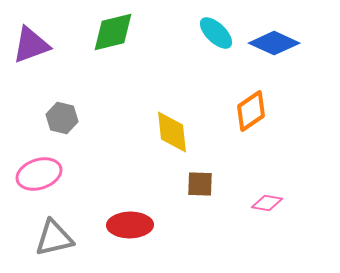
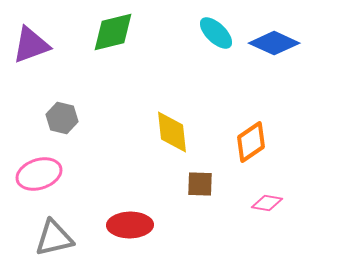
orange diamond: moved 31 px down
